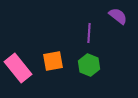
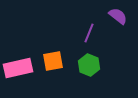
purple line: rotated 18 degrees clockwise
pink rectangle: rotated 64 degrees counterclockwise
